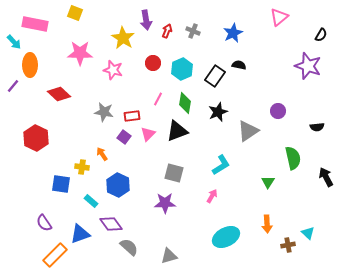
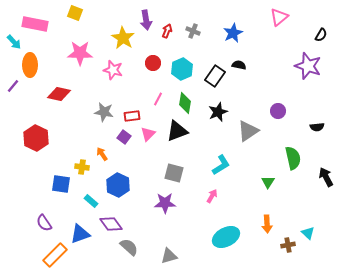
red diamond at (59, 94): rotated 30 degrees counterclockwise
